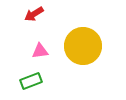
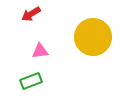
red arrow: moved 3 px left
yellow circle: moved 10 px right, 9 px up
